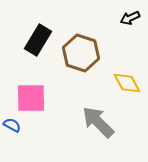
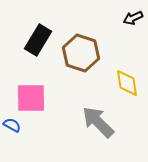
black arrow: moved 3 px right
yellow diamond: rotated 20 degrees clockwise
